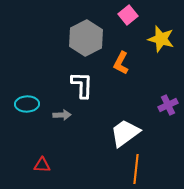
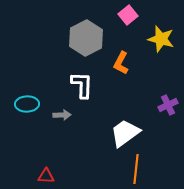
red triangle: moved 4 px right, 11 px down
